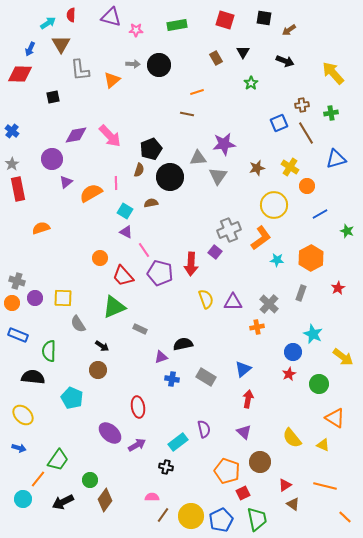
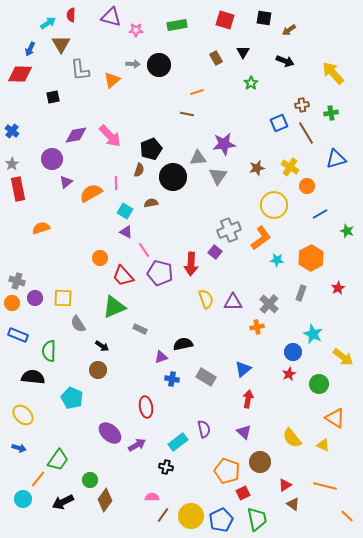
black circle at (170, 177): moved 3 px right
red ellipse at (138, 407): moved 8 px right
orange line at (345, 517): moved 2 px right, 1 px up
